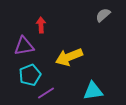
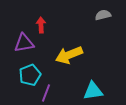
gray semicircle: rotated 28 degrees clockwise
purple triangle: moved 3 px up
yellow arrow: moved 2 px up
purple line: rotated 36 degrees counterclockwise
